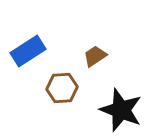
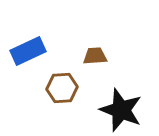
blue rectangle: rotated 8 degrees clockwise
brown trapezoid: rotated 30 degrees clockwise
